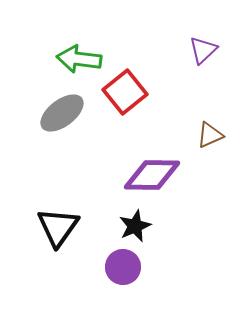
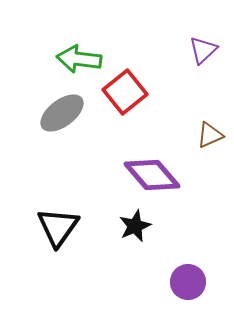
purple diamond: rotated 48 degrees clockwise
purple circle: moved 65 px right, 15 px down
